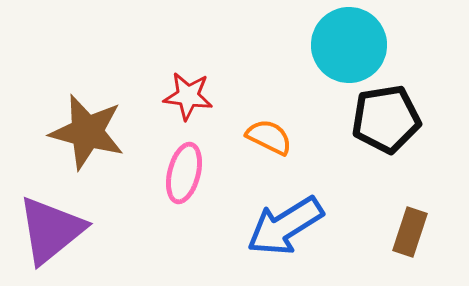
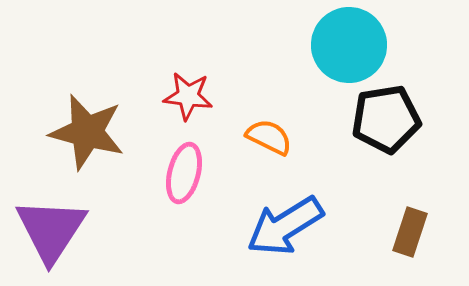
purple triangle: rotated 18 degrees counterclockwise
